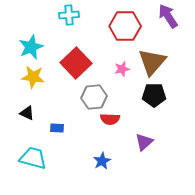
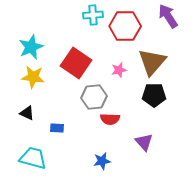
cyan cross: moved 24 px right
red square: rotated 12 degrees counterclockwise
pink star: moved 3 px left, 1 px down
purple triangle: rotated 30 degrees counterclockwise
blue star: rotated 18 degrees clockwise
